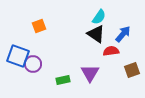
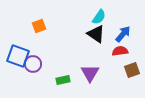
red semicircle: moved 9 px right
